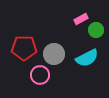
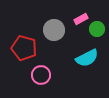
green circle: moved 1 px right, 1 px up
red pentagon: rotated 15 degrees clockwise
gray circle: moved 24 px up
pink circle: moved 1 px right
